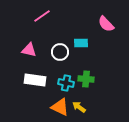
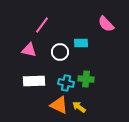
pink line: moved 9 px down; rotated 18 degrees counterclockwise
white rectangle: moved 1 px left, 1 px down; rotated 10 degrees counterclockwise
orange triangle: moved 1 px left, 2 px up
